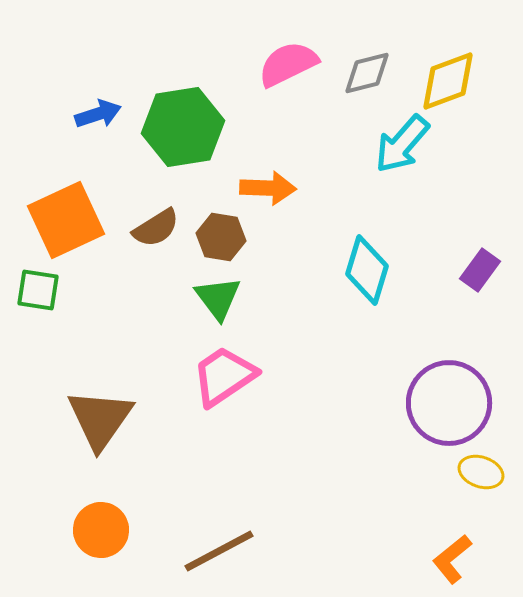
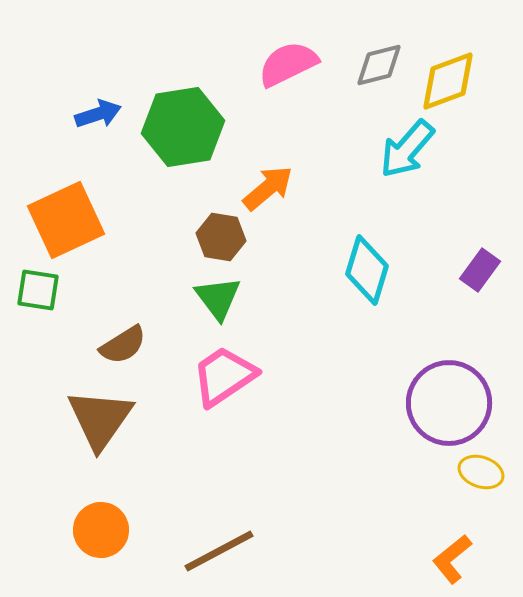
gray diamond: moved 12 px right, 8 px up
cyan arrow: moved 5 px right, 5 px down
orange arrow: rotated 42 degrees counterclockwise
brown semicircle: moved 33 px left, 117 px down
